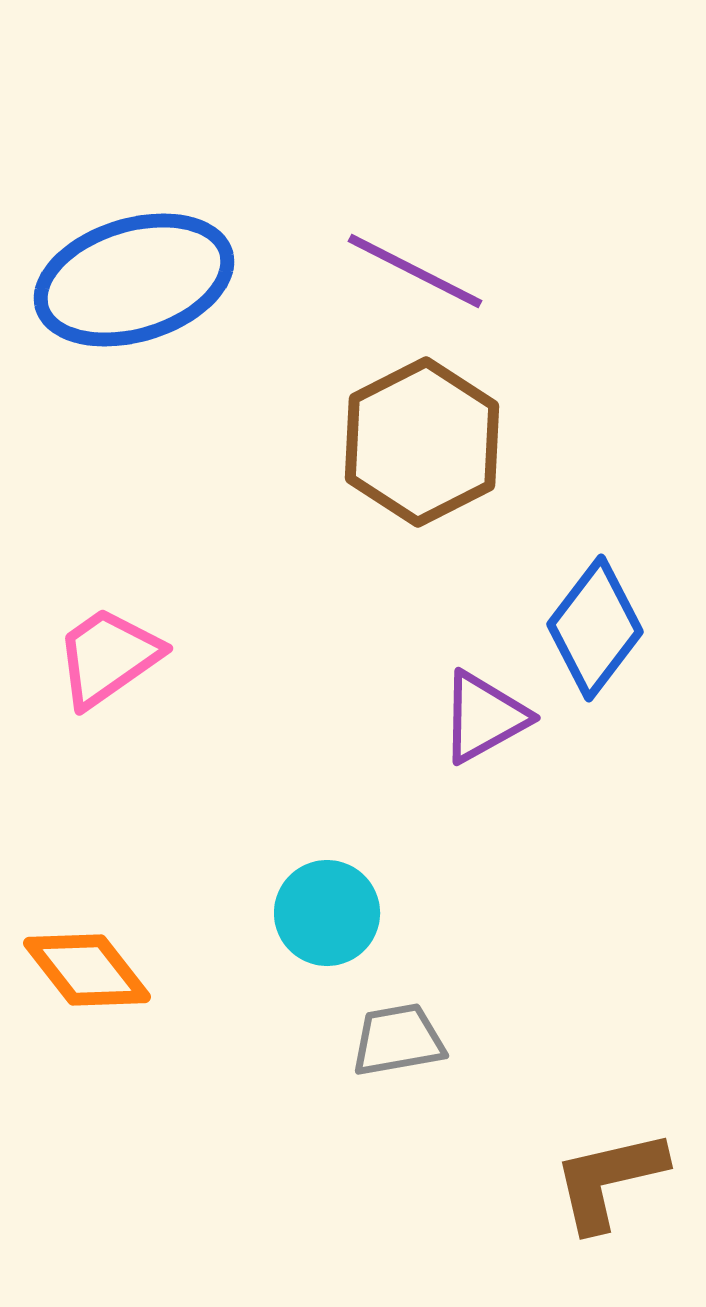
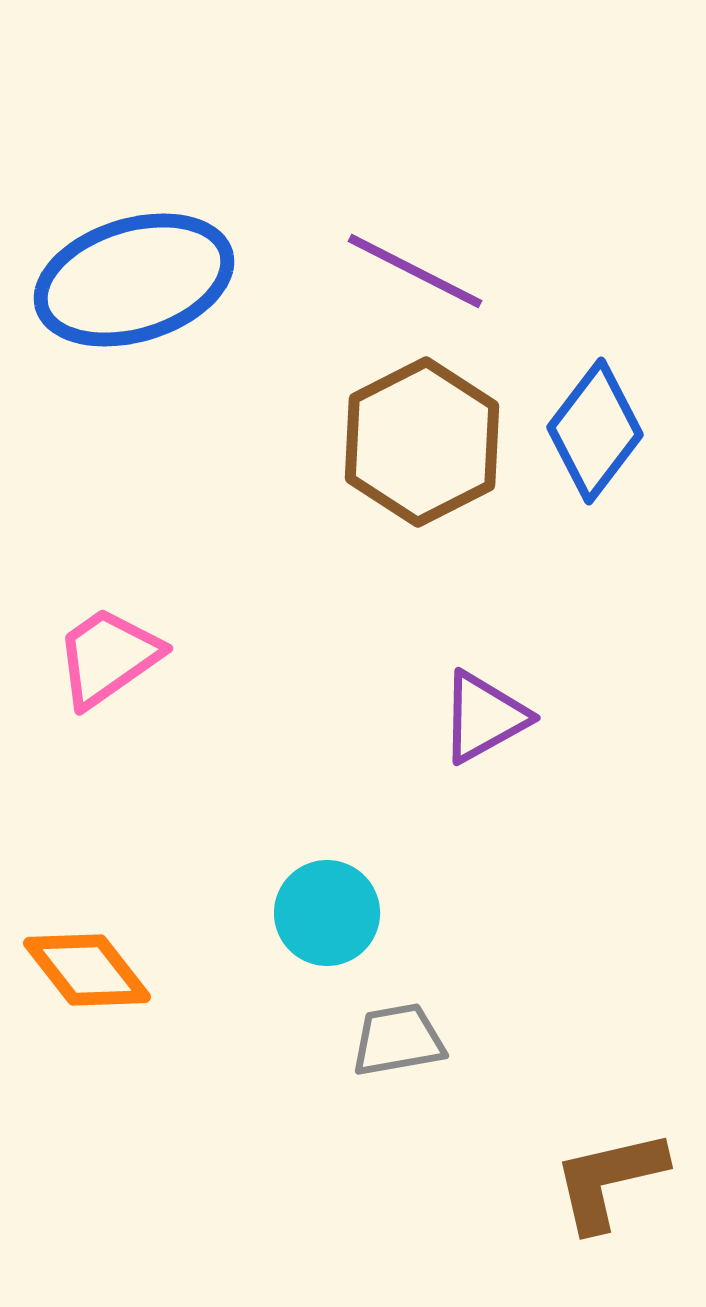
blue diamond: moved 197 px up
